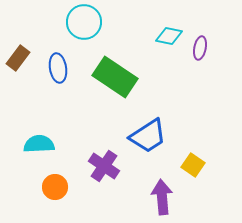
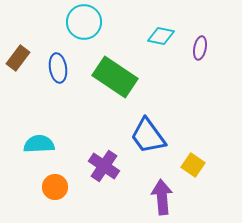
cyan diamond: moved 8 px left
blue trapezoid: rotated 87 degrees clockwise
